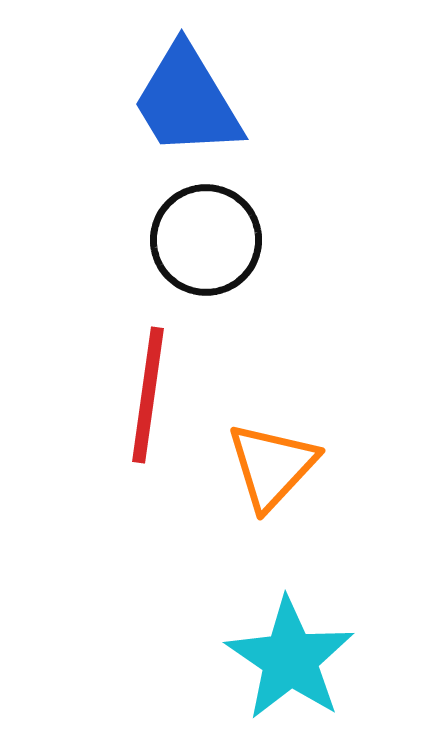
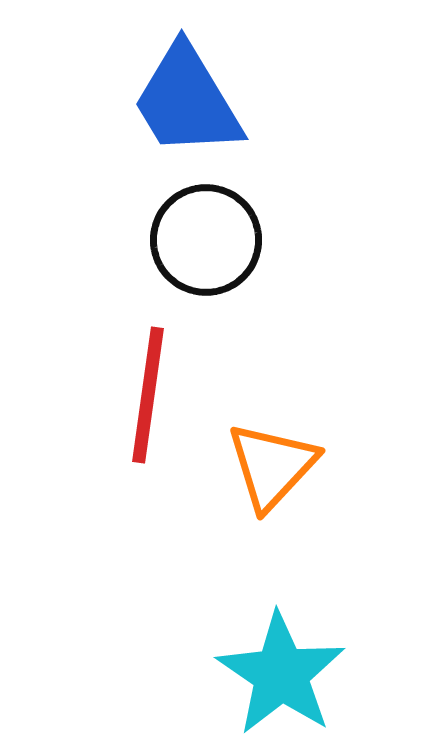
cyan star: moved 9 px left, 15 px down
